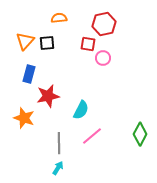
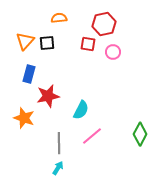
pink circle: moved 10 px right, 6 px up
